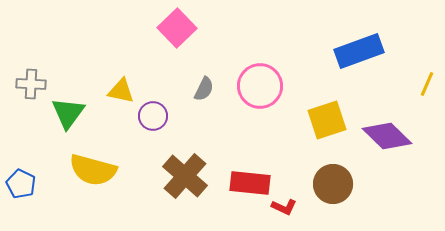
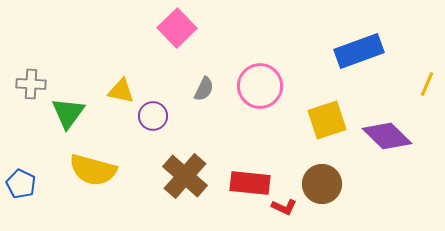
brown circle: moved 11 px left
